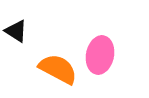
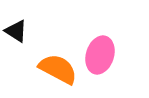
pink ellipse: rotated 6 degrees clockwise
